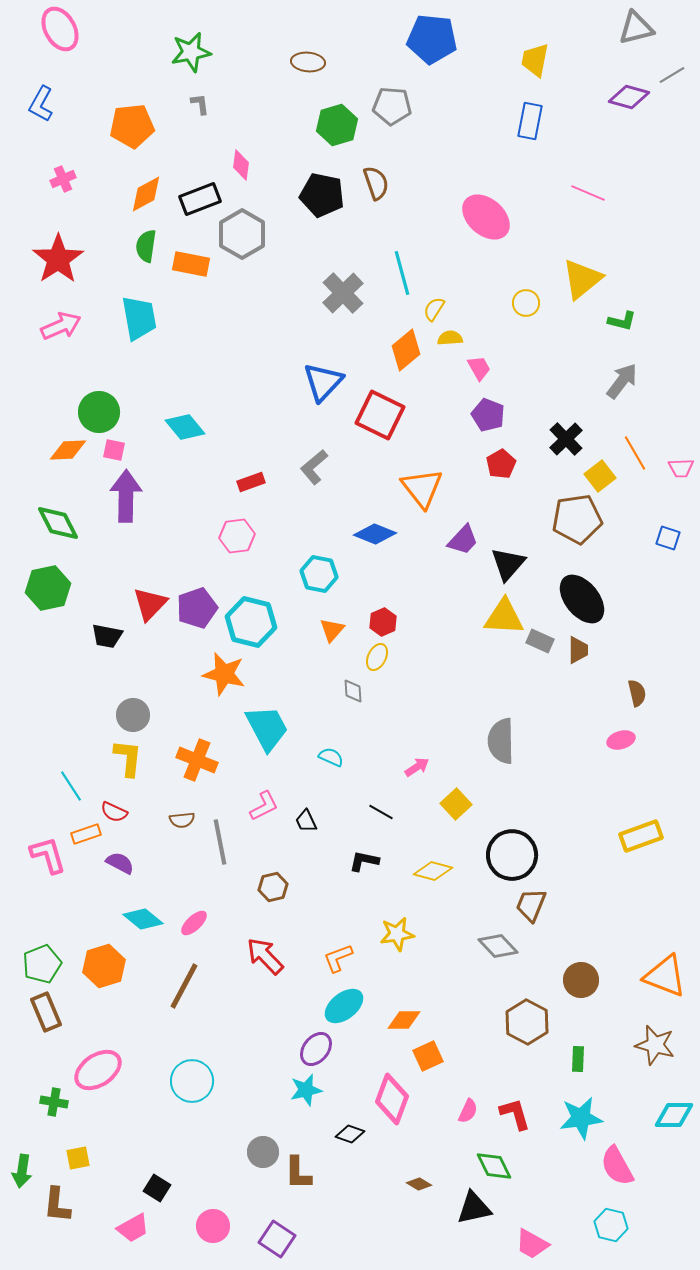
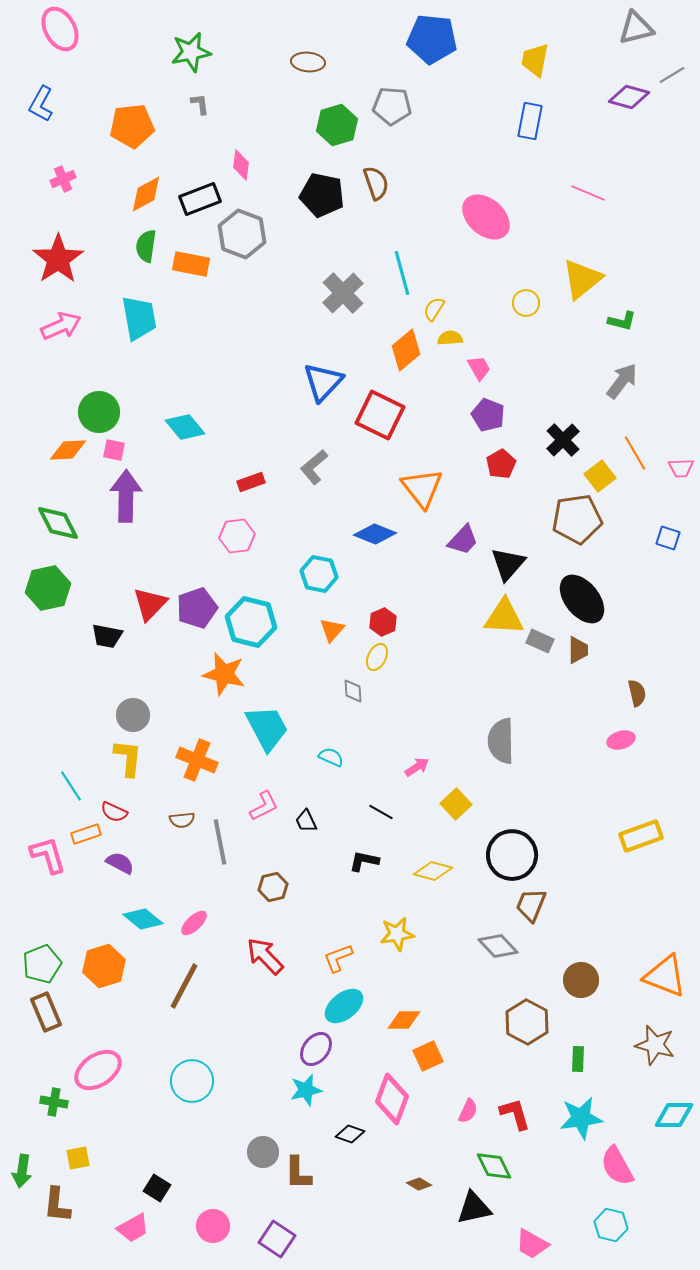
gray hexagon at (242, 234): rotated 9 degrees counterclockwise
black cross at (566, 439): moved 3 px left, 1 px down
